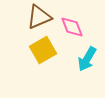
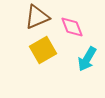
brown triangle: moved 2 px left
